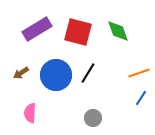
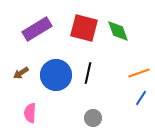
red square: moved 6 px right, 4 px up
black line: rotated 20 degrees counterclockwise
